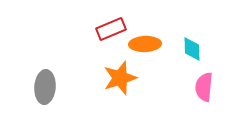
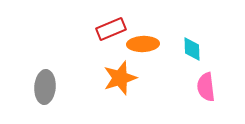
orange ellipse: moved 2 px left
pink semicircle: moved 2 px right; rotated 12 degrees counterclockwise
